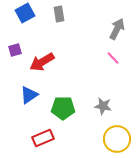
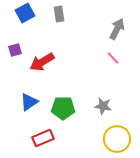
blue triangle: moved 7 px down
